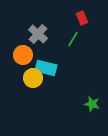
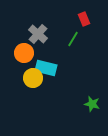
red rectangle: moved 2 px right, 1 px down
orange circle: moved 1 px right, 2 px up
